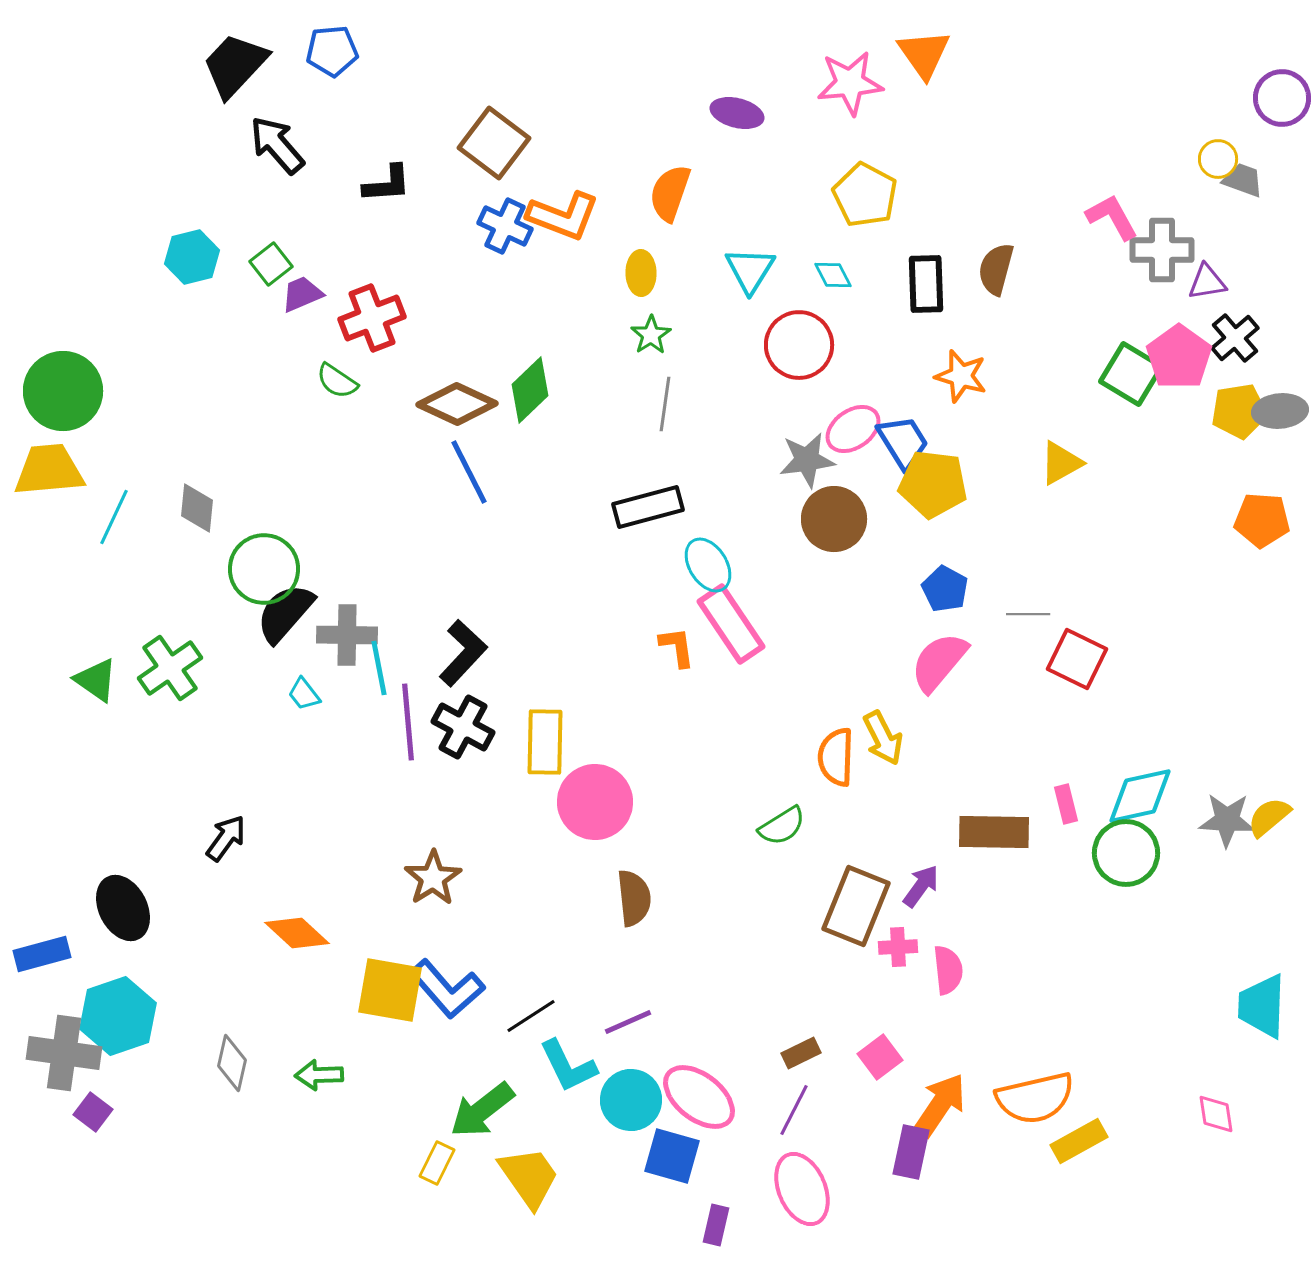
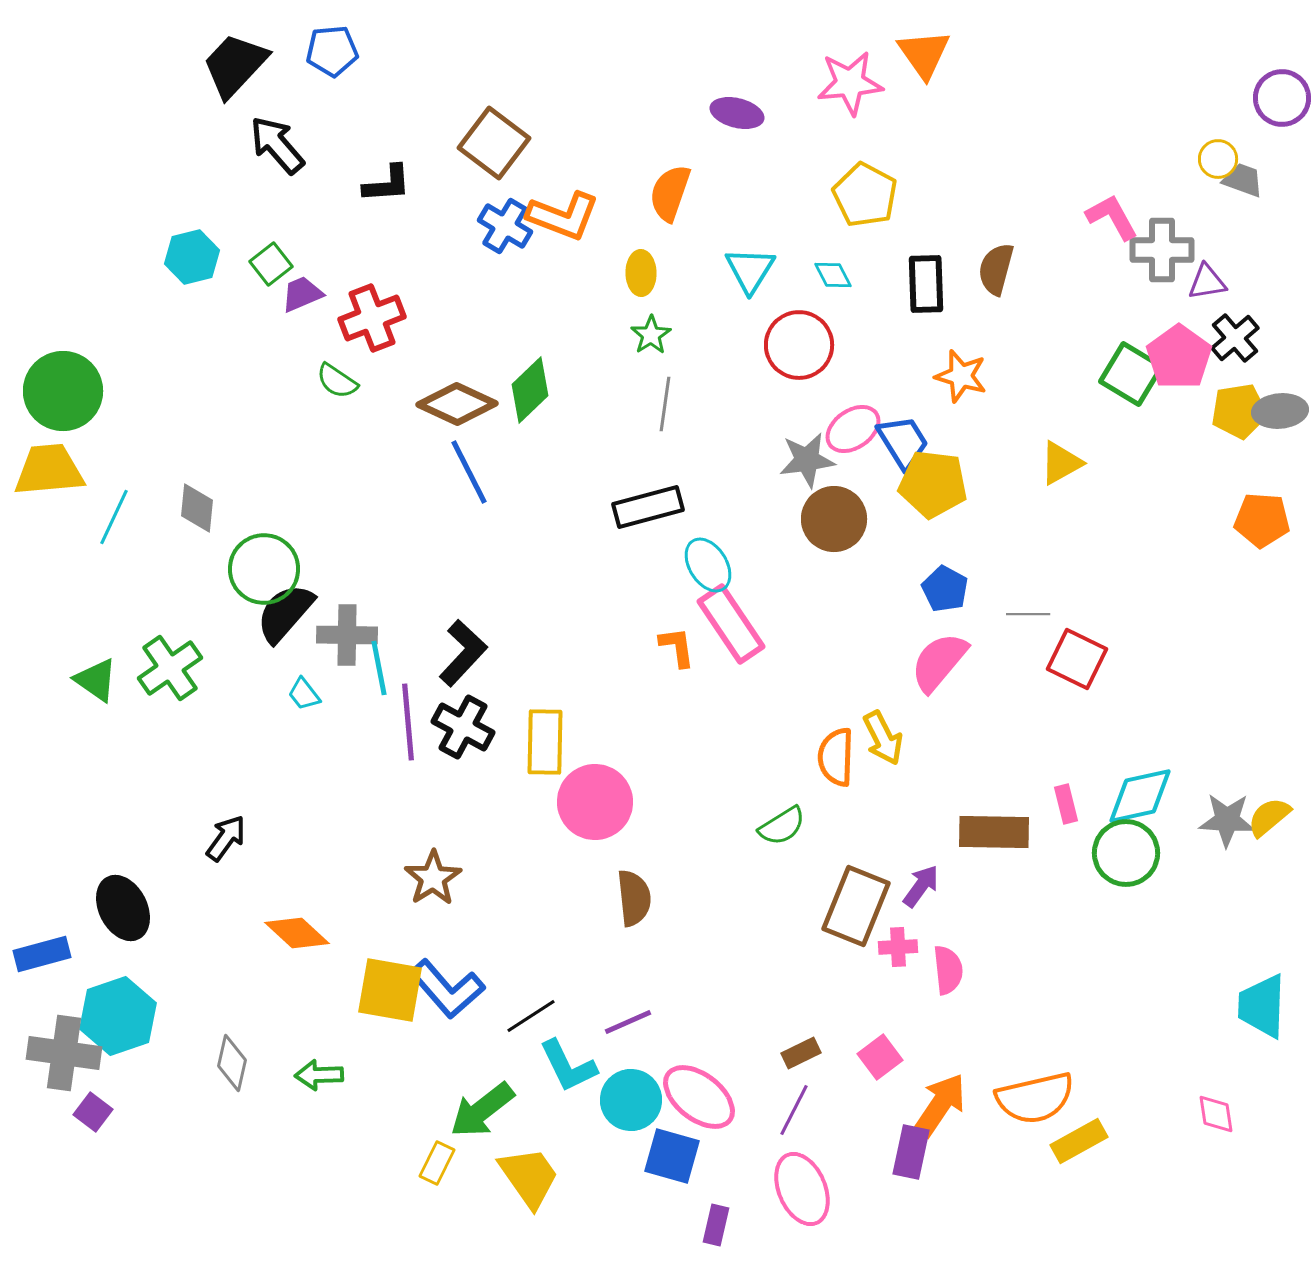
blue cross at (505, 226): rotated 6 degrees clockwise
